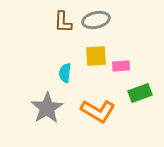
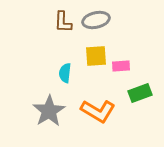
gray star: moved 2 px right, 3 px down
